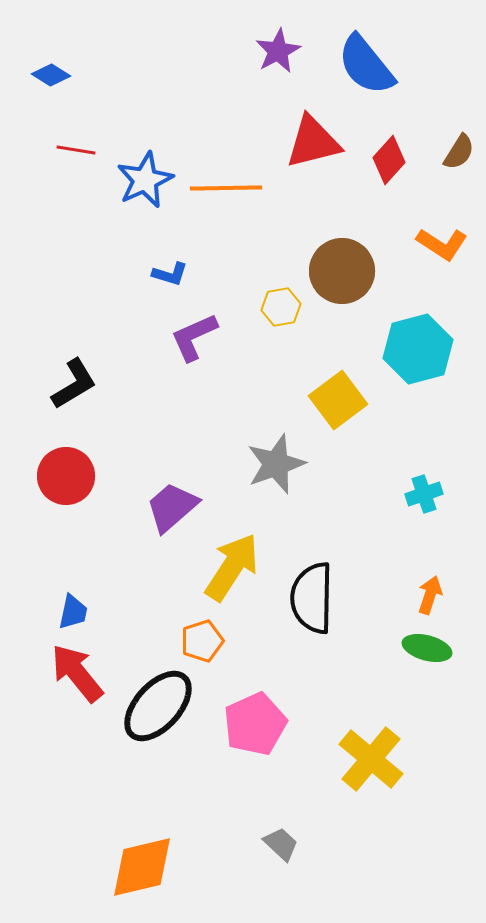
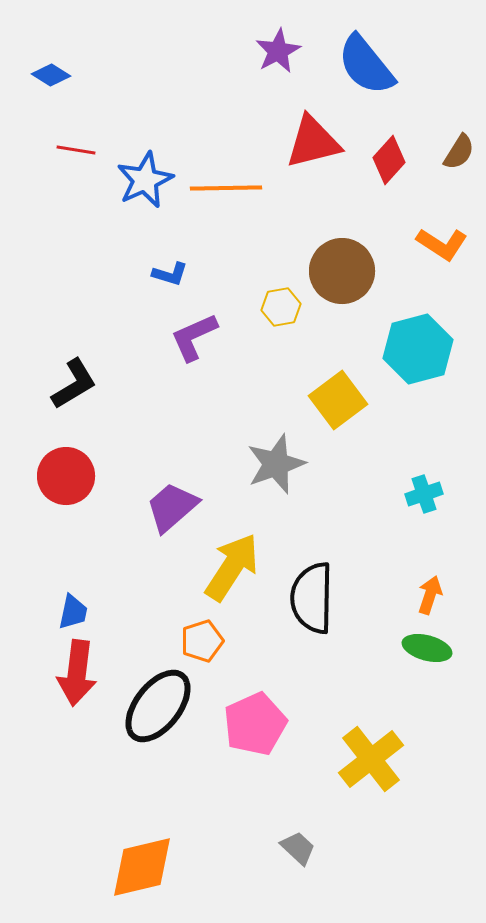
red arrow: rotated 134 degrees counterclockwise
black ellipse: rotated 4 degrees counterclockwise
yellow cross: rotated 12 degrees clockwise
gray trapezoid: moved 17 px right, 4 px down
